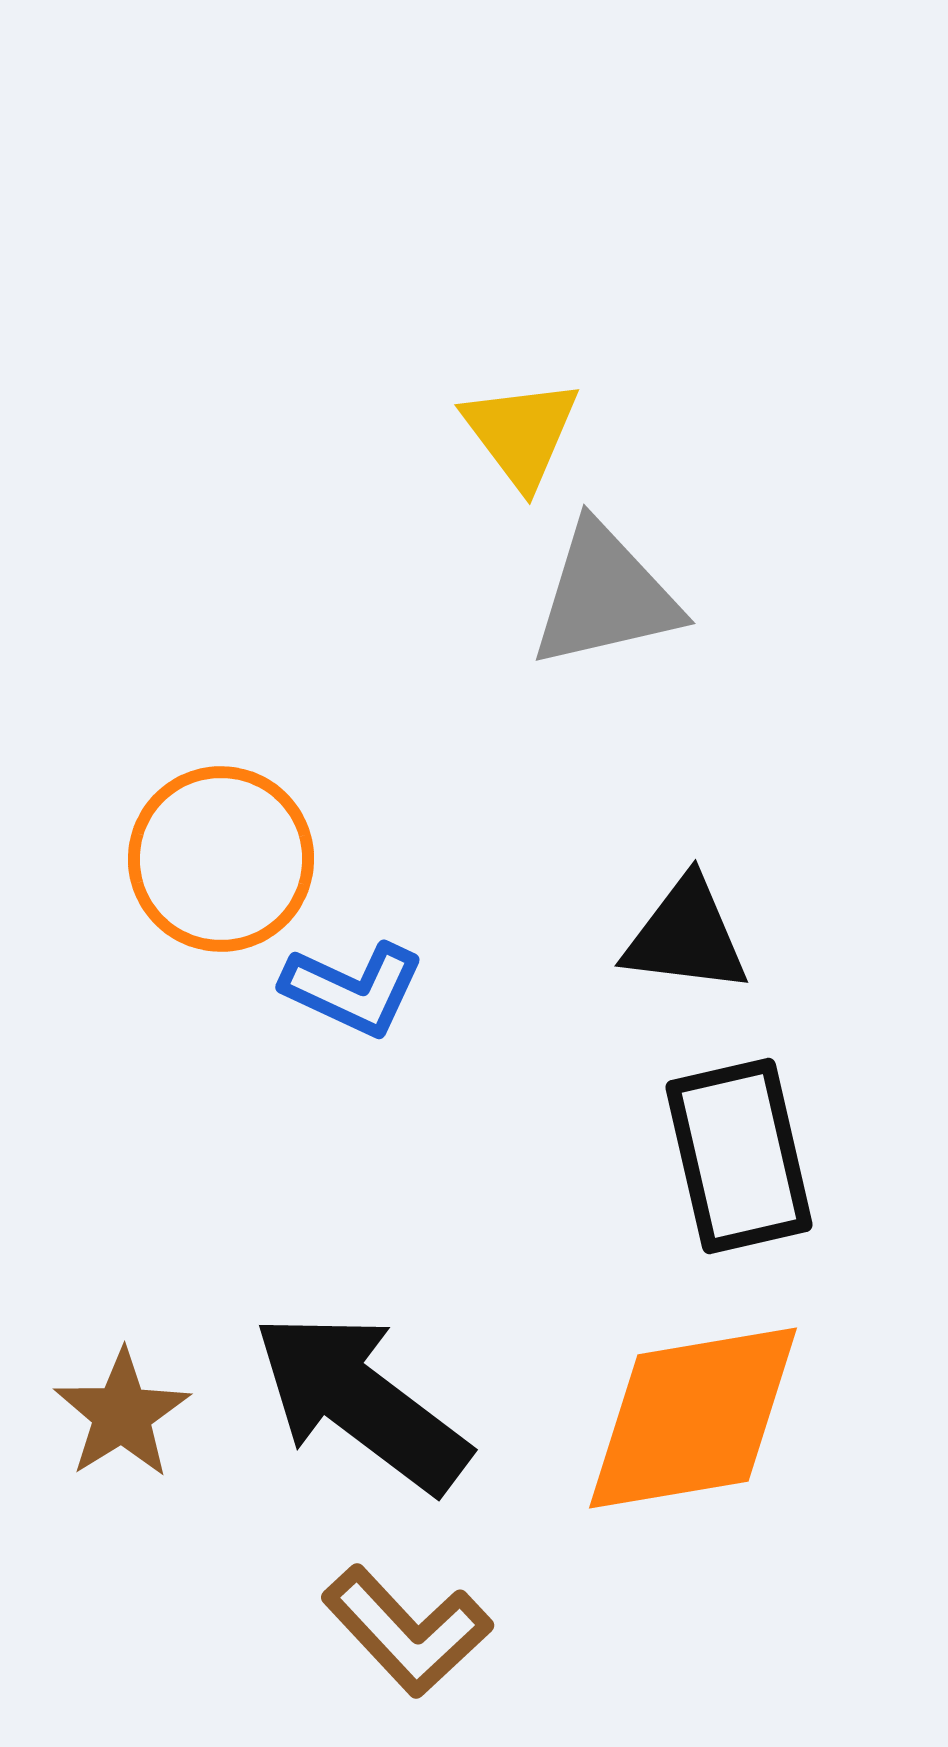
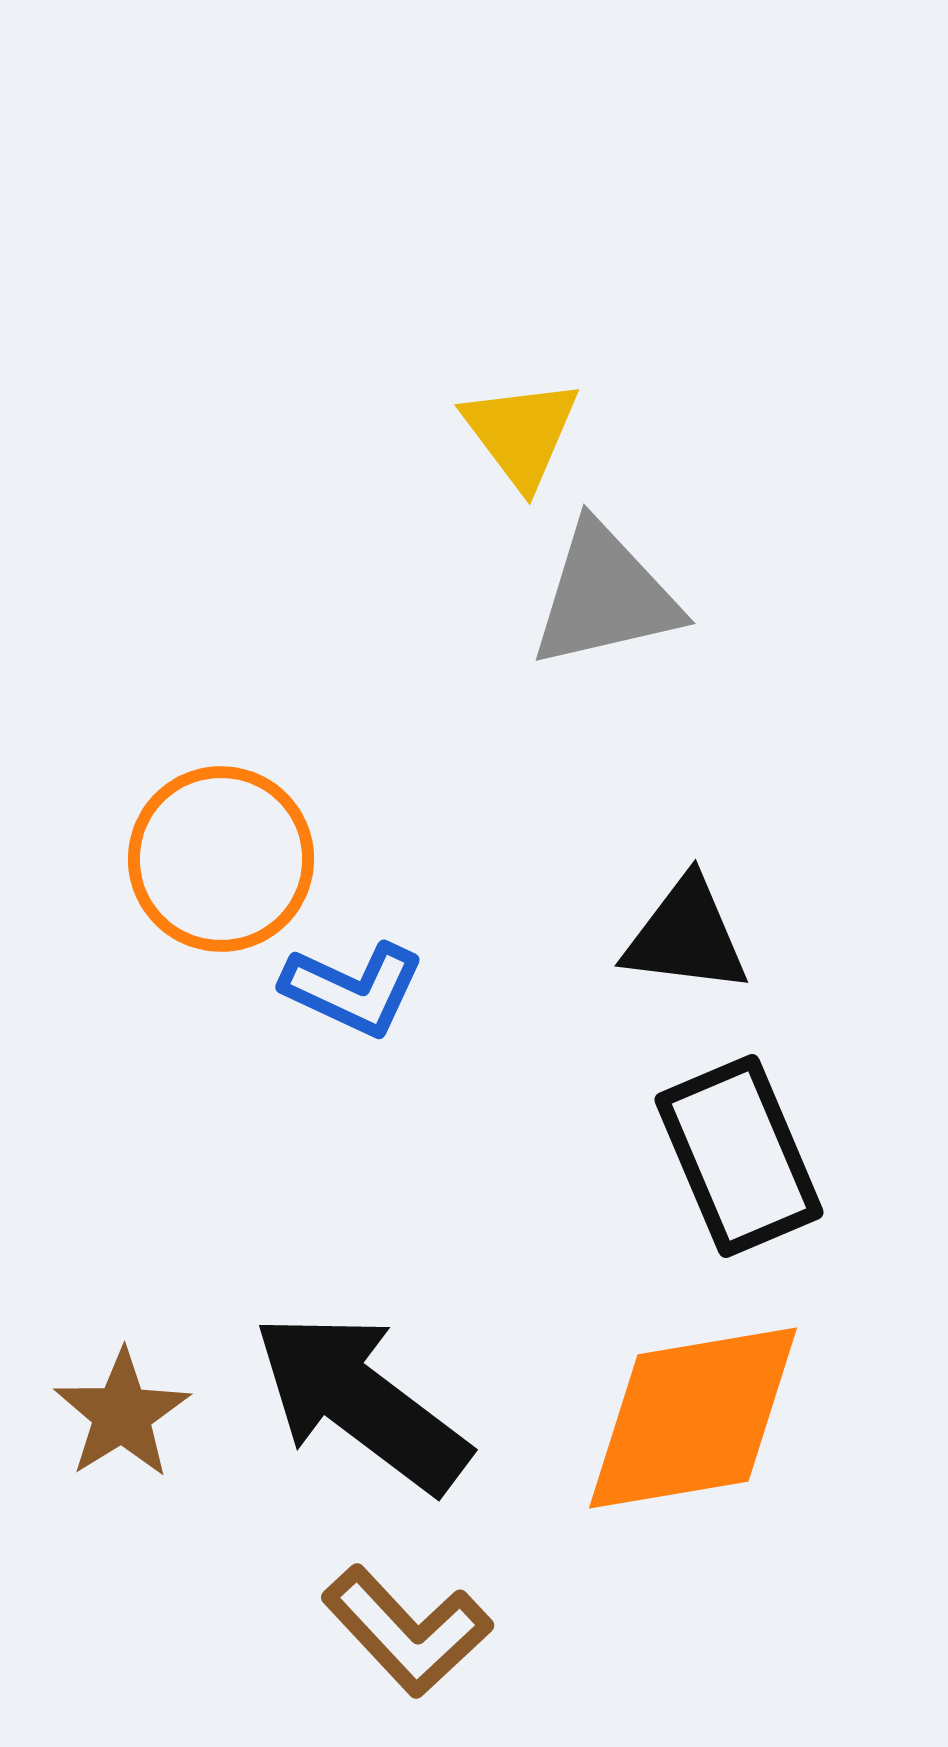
black rectangle: rotated 10 degrees counterclockwise
